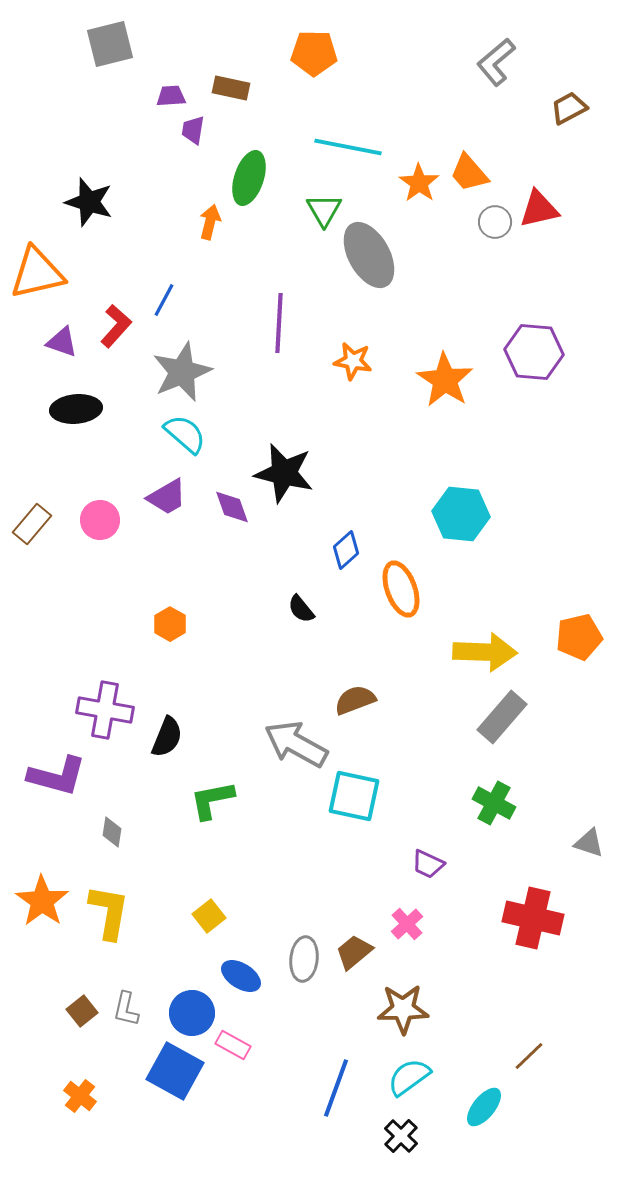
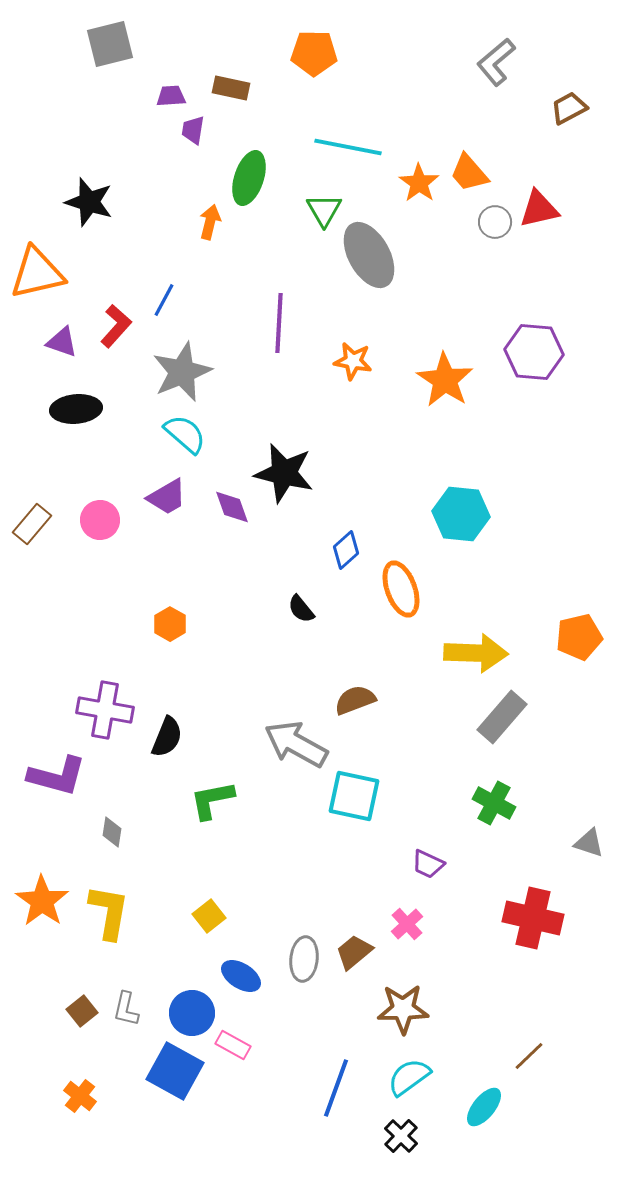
yellow arrow at (485, 652): moved 9 px left, 1 px down
